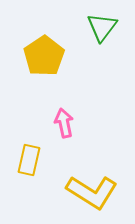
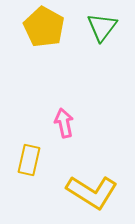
yellow pentagon: moved 29 px up; rotated 9 degrees counterclockwise
